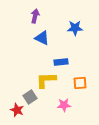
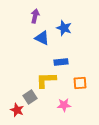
blue star: moved 11 px left; rotated 21 degrees clockwise
